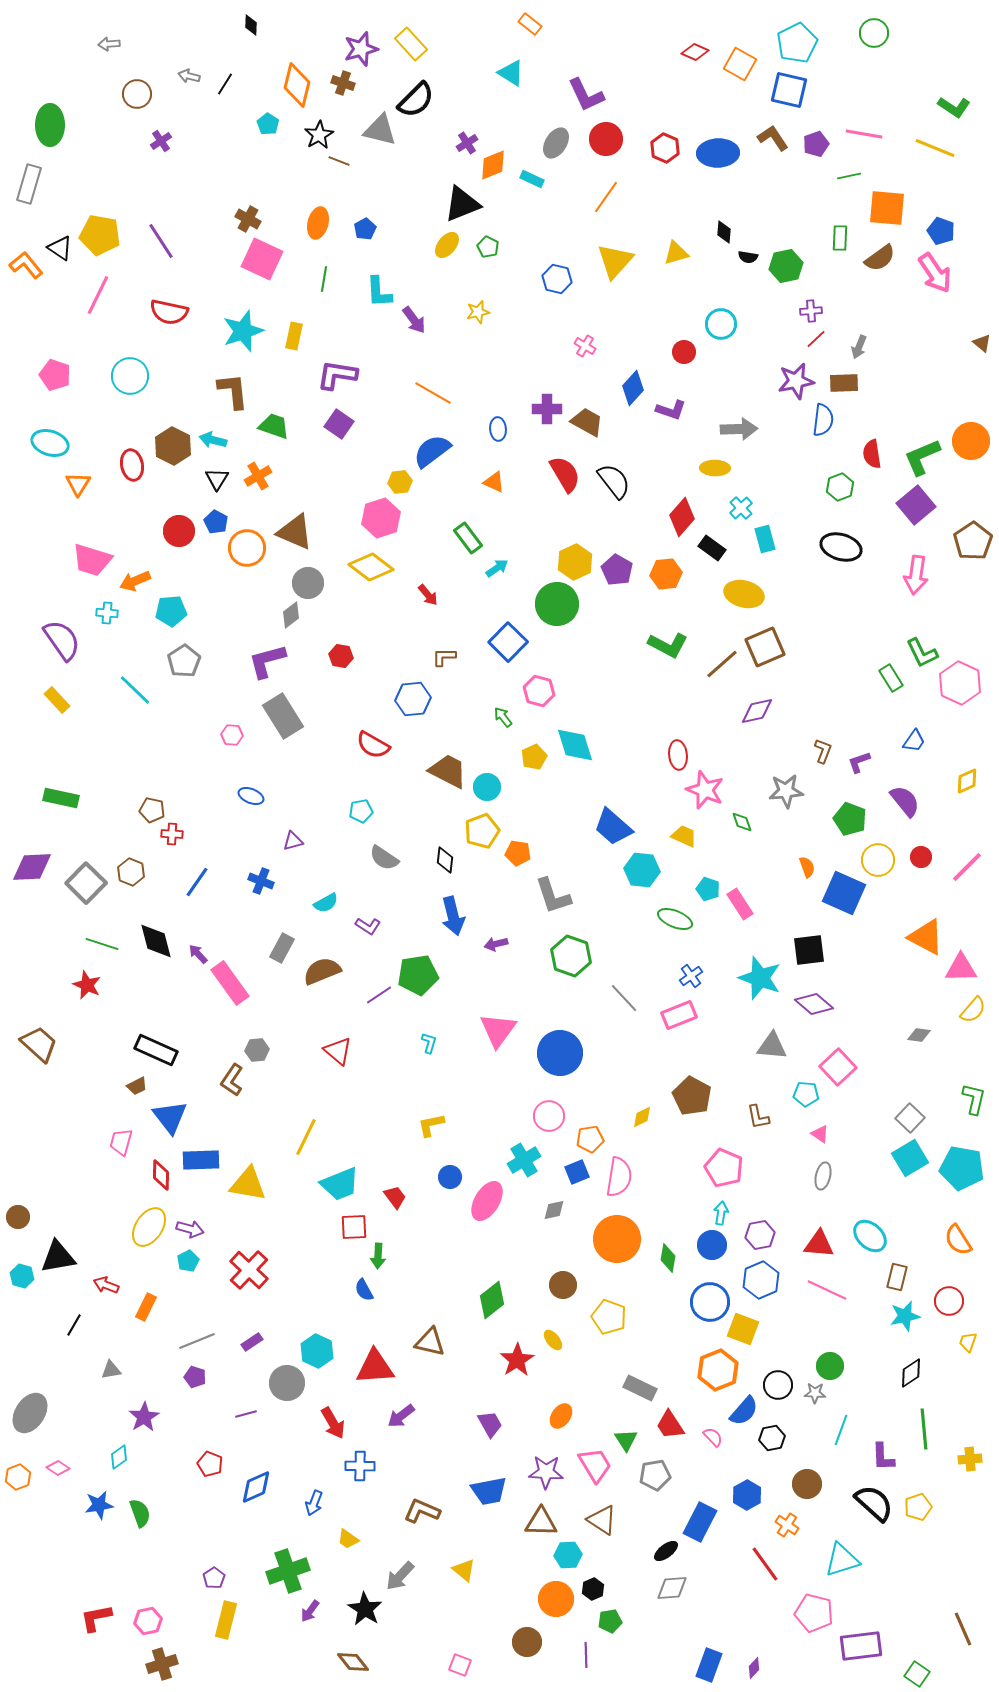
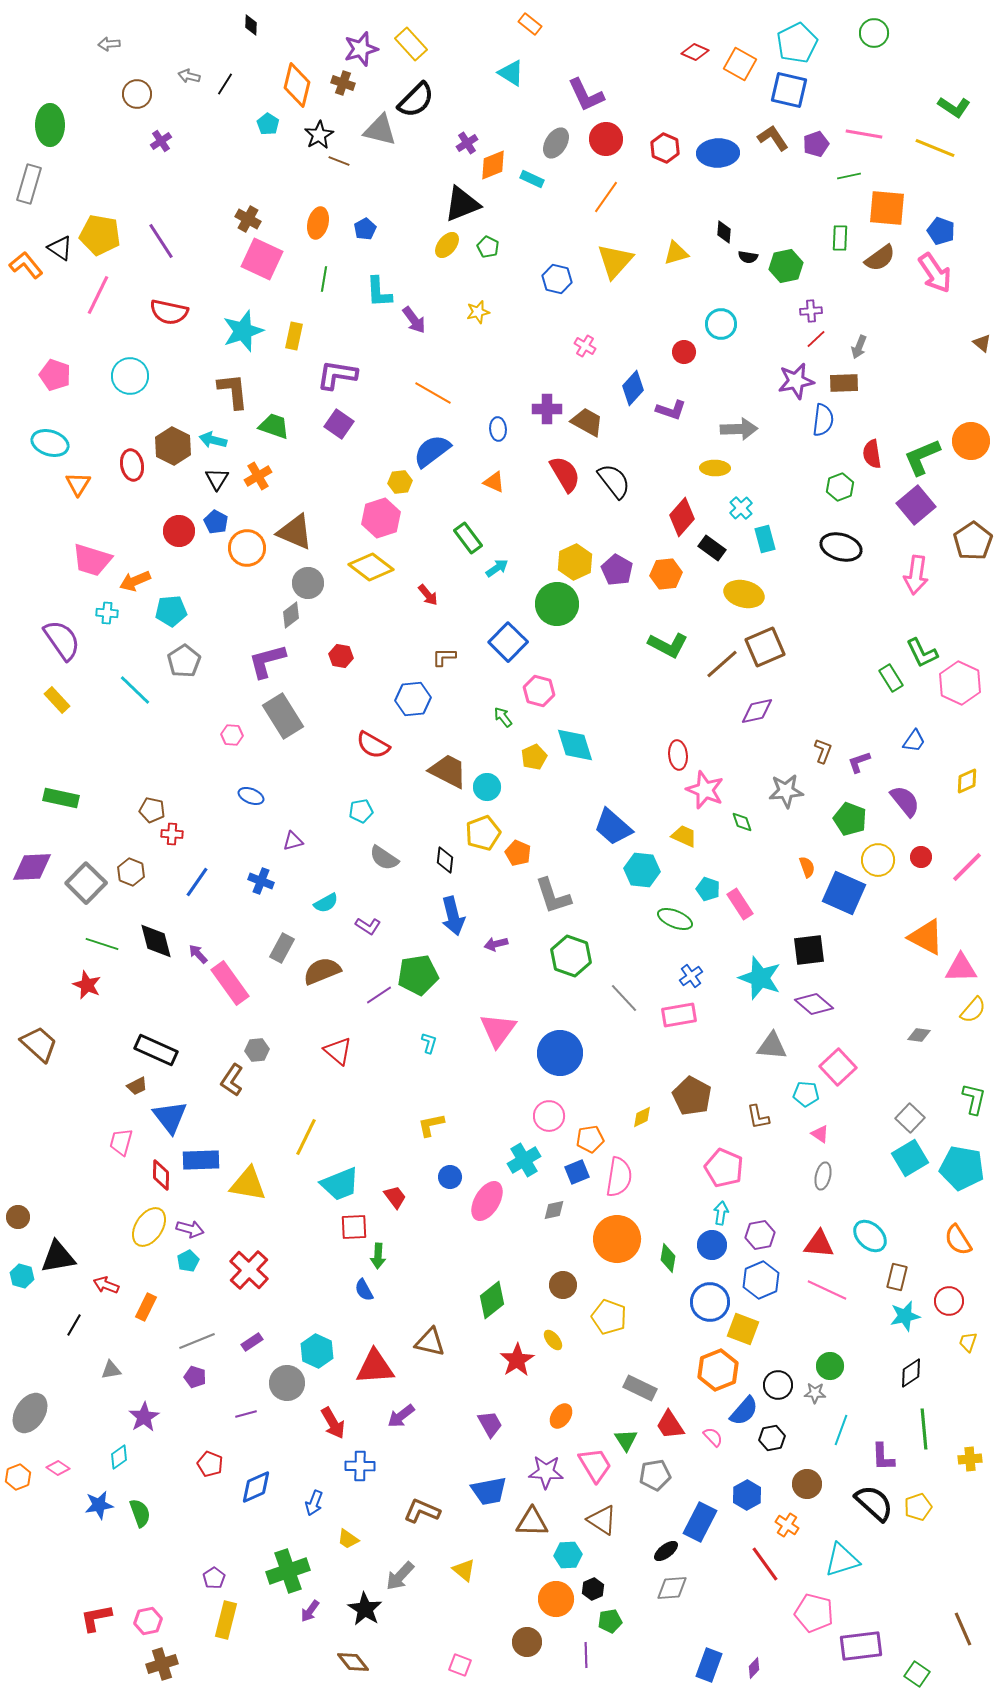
yellow pentagon at (482, 831): moved 1 px right, 2 px down
orange pentagon at (518, 853): rotated 15 degrees clockwise
pink rectangle at (679, 1015): rotated 12 degrees clockwise
brown triangle at (541, 1522): moved 9 px left
